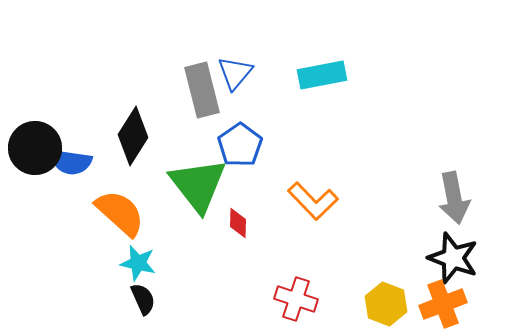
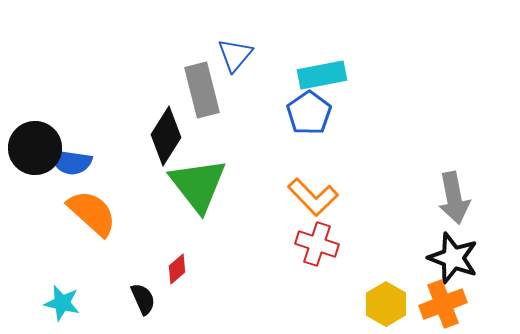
blue triangle: moved 18 px up
black diamond: moved 33 px right
blue pentagon: moved 69 px right, 32 px up
orange L-shape: moved 4 px up
orange semicircle: moved 28 px left
red diamond: moved 61 px left, 46 px down; rotated 48 degrees clockwise
cyan star: moved 76 px left, 40 px down
red cross: moved 21 px right, 55 px up
yellow hexagon: rotated 9 degrees clockwise
